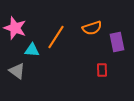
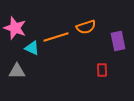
orange semicircle: moved 6 px left, 1 px up
orange line: rotated 40 degrees clockwise
purple rectangle: moved 1 px right, 1 px up
cyan triangle: moved 2 px up; rotated 21 degrees clockwise
gray triangle: rotated 36 degrees counterclockwise
